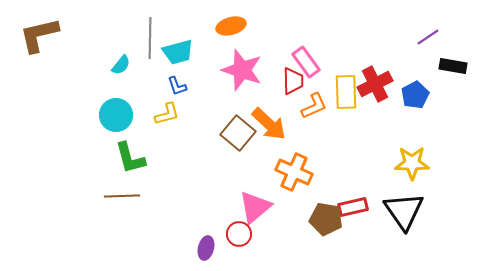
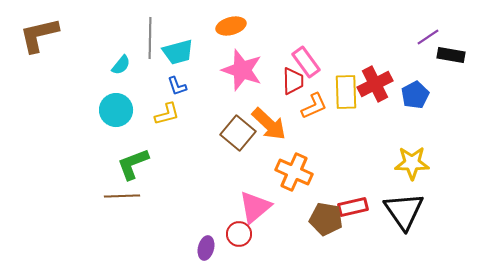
black rectangle: moved 2 px left, 11 px up
cyan circle: moved 5 px up
green L-shape: moved 3 px right, 6 px down; rotated 84 degrees clockwise
